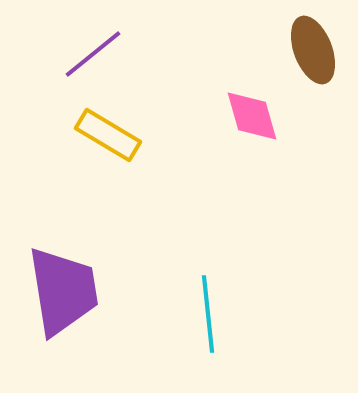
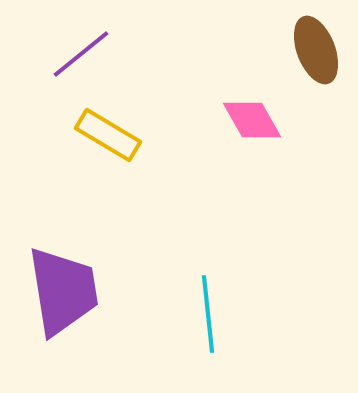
brown ellipse: moved 3 px right
purple line: moved 12 px left
pink diamond: moved 4 px down; rotated 14 degrees counterclockwise
